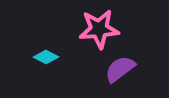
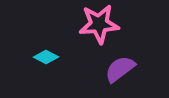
pink star: moved 5 px up
